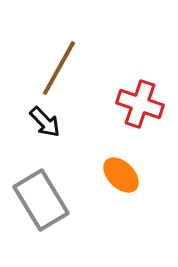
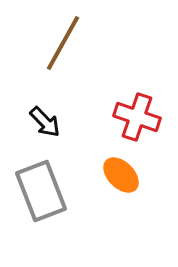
brown line: moved 4 px right, 25 px up
red cross: moved 3 px left, 13 px down
gray rectangle: moved 9 px up; rotated 10 degrees clockwise
